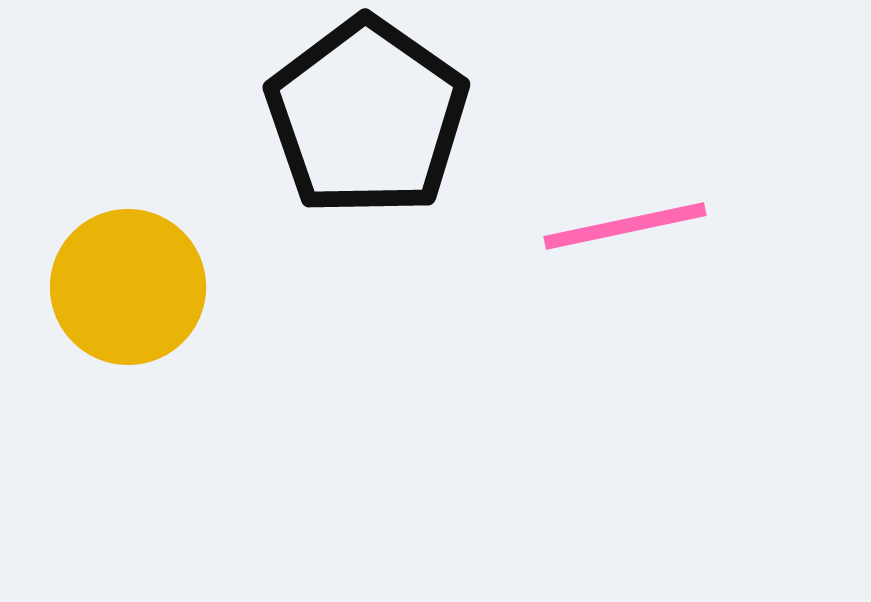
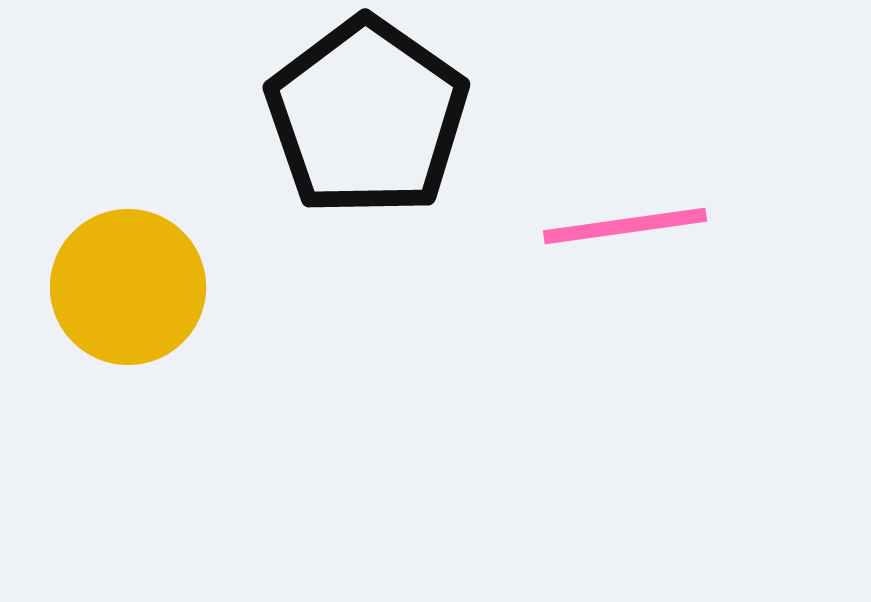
pink line: rotated 4 degrees clockwise
